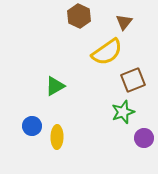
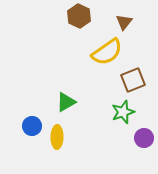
green triangle: moved 11 px right, 16 px down
